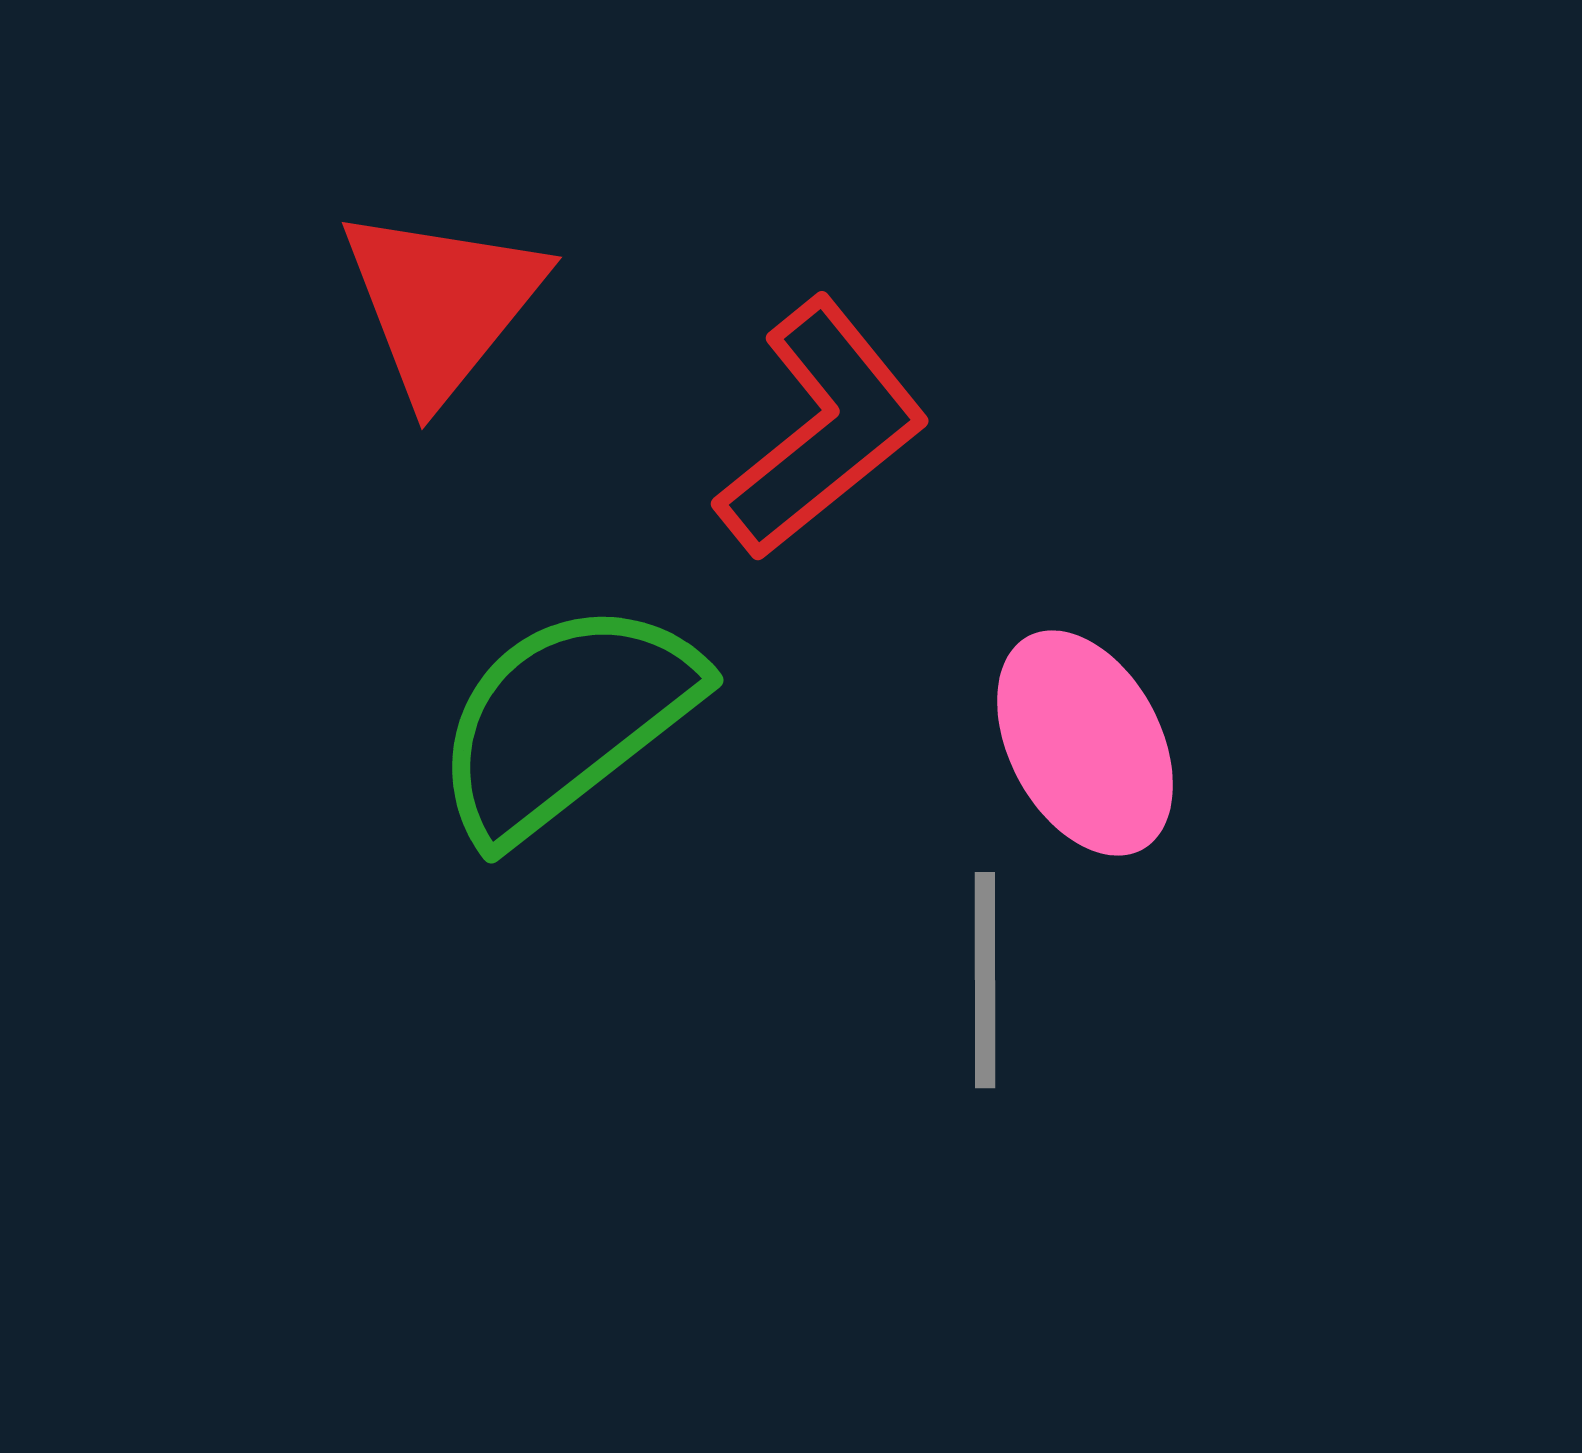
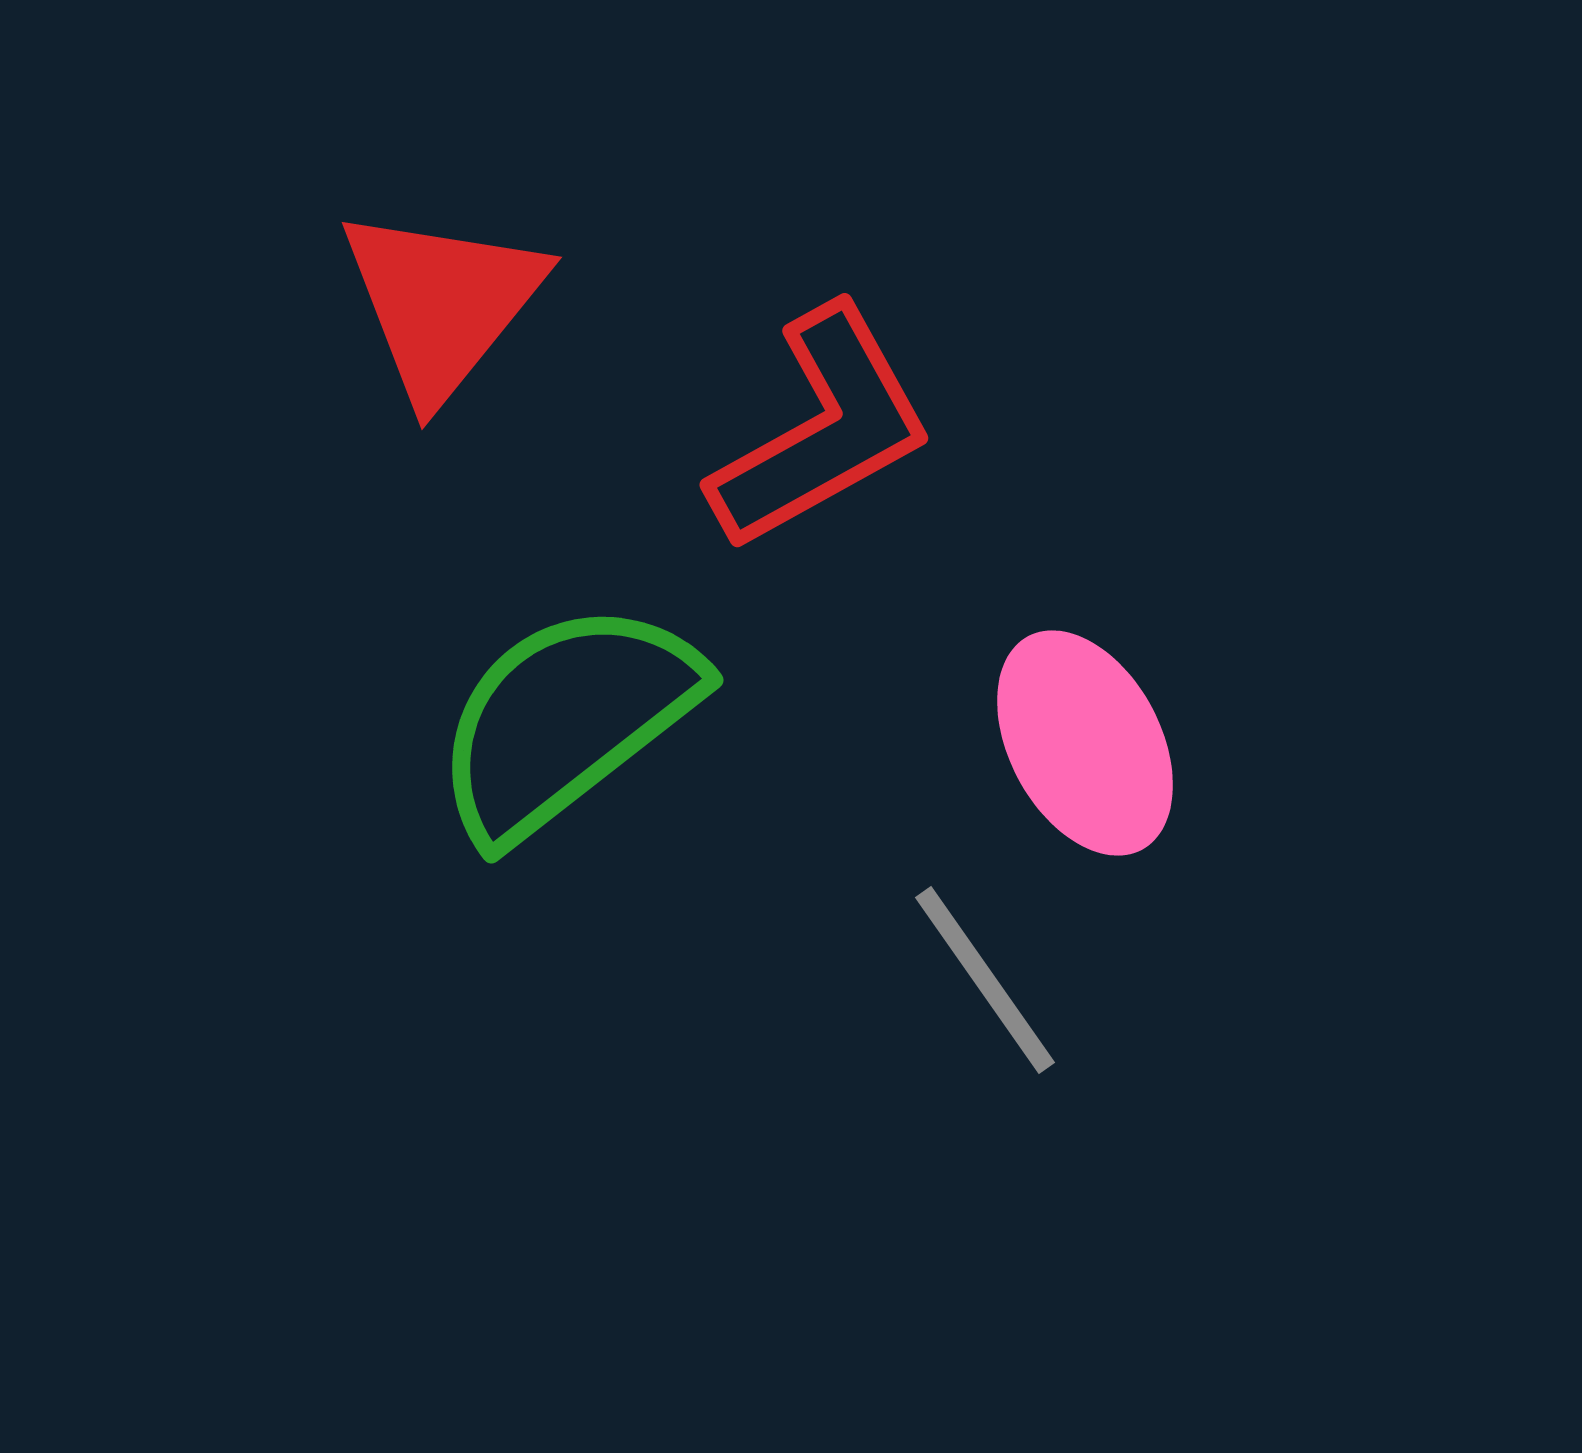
red L-shape: rotated 10 degrees clockwise
gray line: rotated 35 degrees counterclockwise
